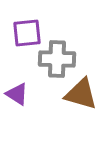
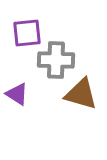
gray cross: moved 1 px left, 1 px down
